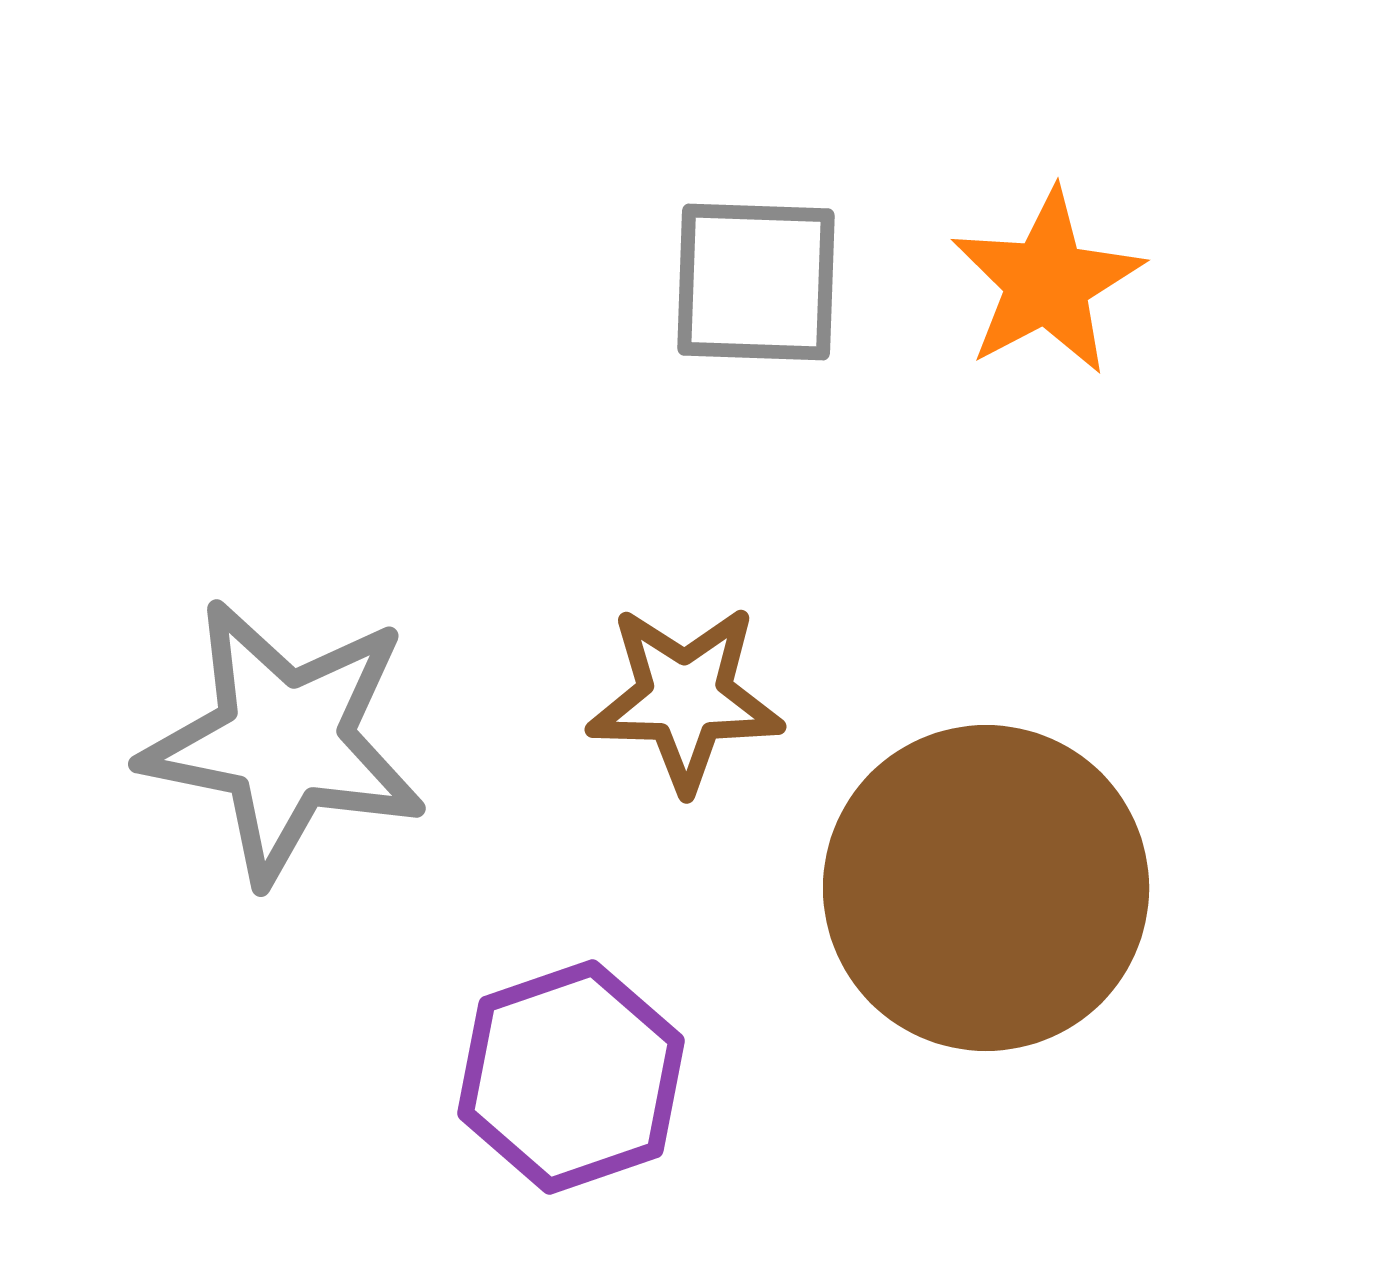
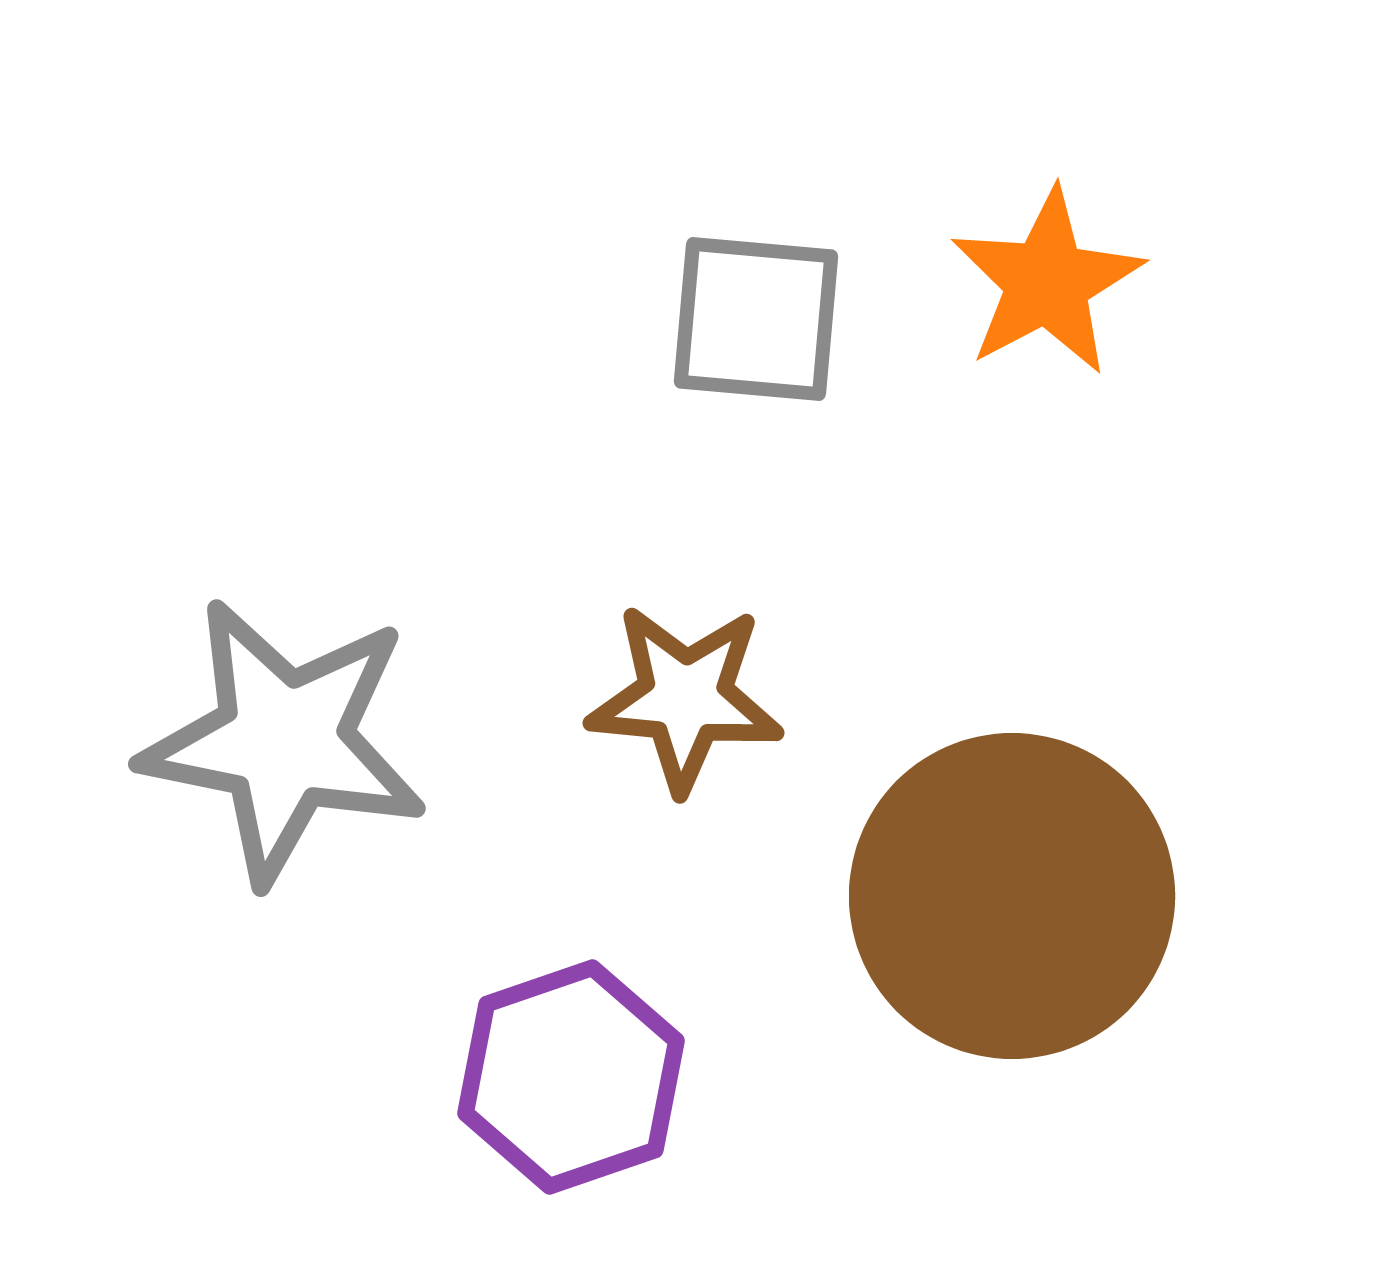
gray square: moved 37 px down; rotated 3 degrees clockwise
brown star: rotated 4 degrees clockwise
brown circle: moved 26 px right, 8 px down
